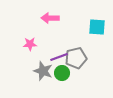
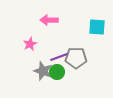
pink arrow: moved 1 px left, 2 px down
pink star: rotated 24 degrees counterclockwise
gray pentagon: rotated 15 degrees clockwise
green circle: moved 5 px left, 1 px up
